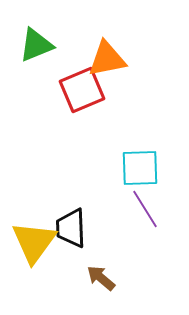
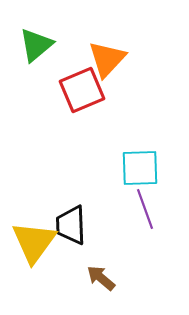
green triangle: rotated 18 degrees counterclockwise
orange triangle: rotated 36 degrees counterclockwise
purple line: rotated 12 degrees clockwise
black trapezoid: moved 3 px up
